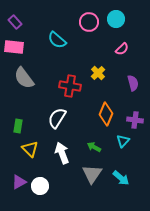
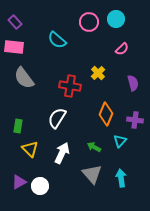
cyan triangle: moved 3 px left
white arrow: rotated 45 degrees clockwise
gray triangle: rotated 15 degrees counterclockwise
cyan arrow: rotated 138 degrees counterclockwise
